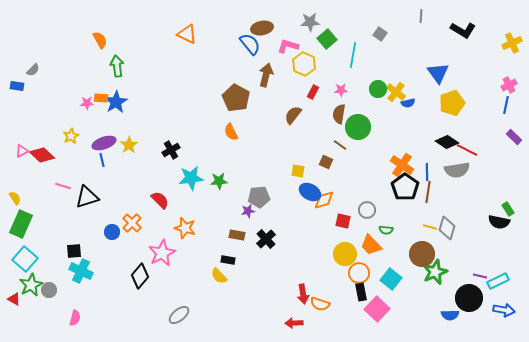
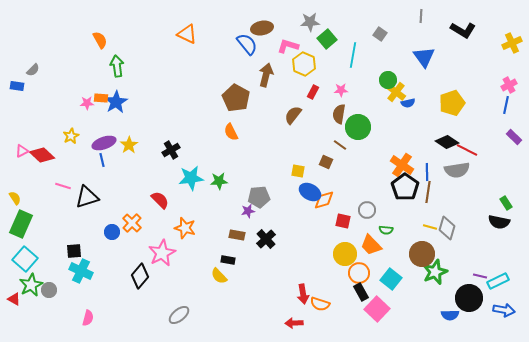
blue semicircle at (250, 44): moved 3 px left
blue triangle at (438, 73): moved 14 px left, 16 px up
green circle at (378, 89): moved 10 px right, 9 px up
green rectangle at (508, 209): moved 2 px left, 6 px up
black rectangle at (361, 292): rotated 18 degrees counterclockwise
pink semicircle at (75, 318): moved 13 px right
